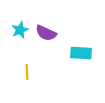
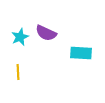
cyan star: moved 7 px down
yellow line: moved 9 px left
